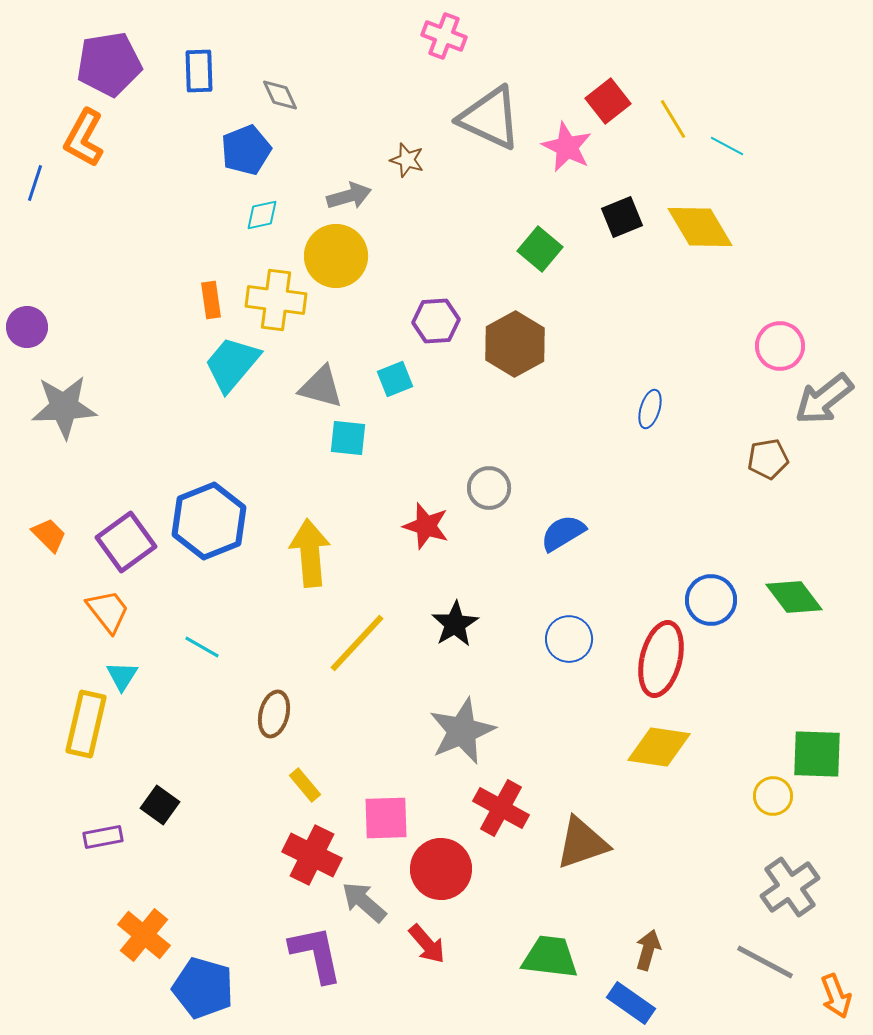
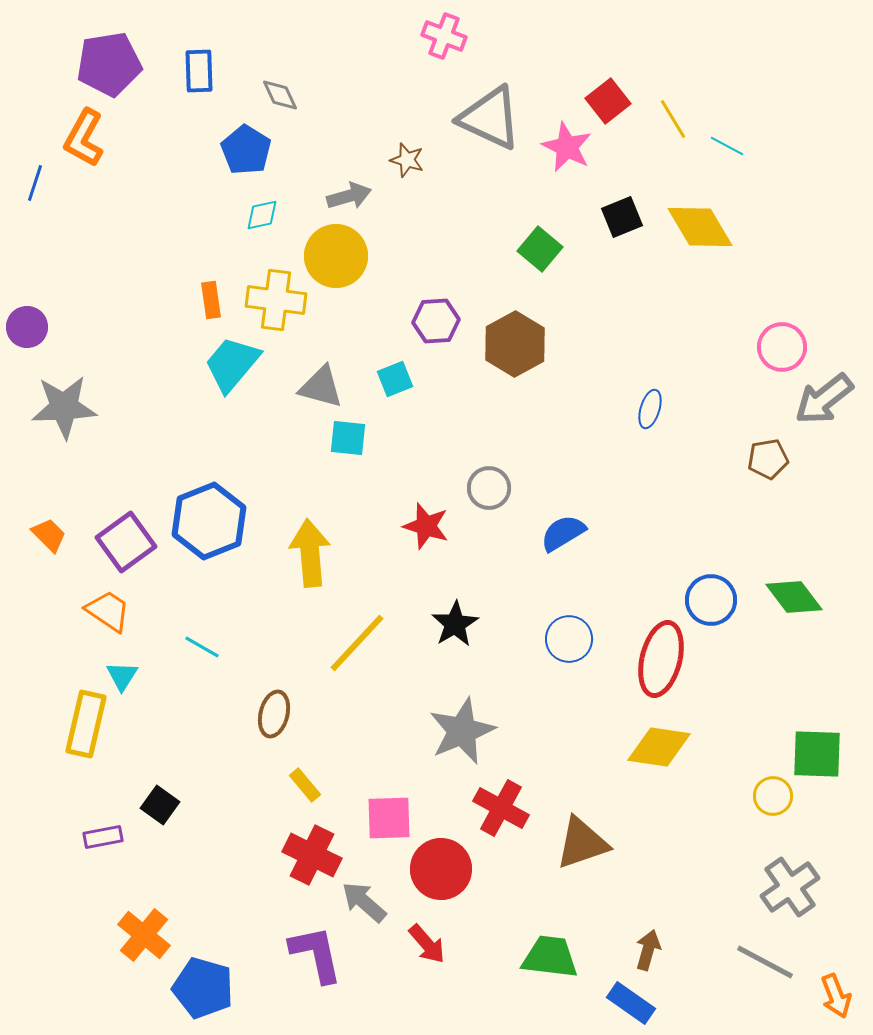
blue pentagon at (246, 150): rotated 18 degrees counterclockwise
pink circle at (780, 346): moved 2 px right, 1 px down
orange trapezoid at (108, 611): rotated 18 degrees counterclockwise
pink square at (386, 818): moved 3 px right
